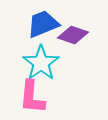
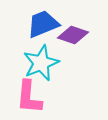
cyan star: rotated 12 degrees clockwise
pink L-shape: moved 3 px left
